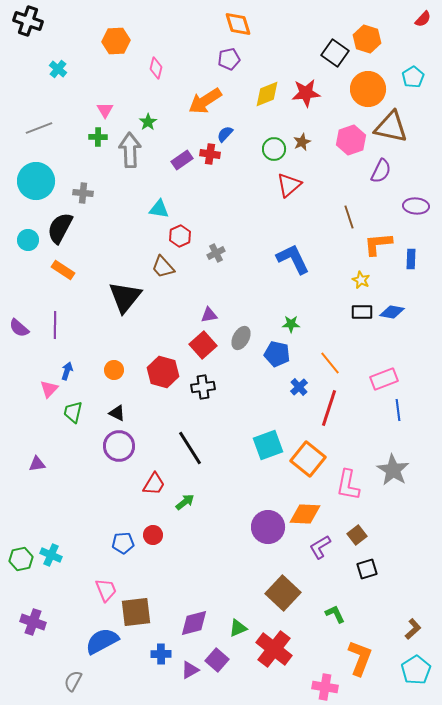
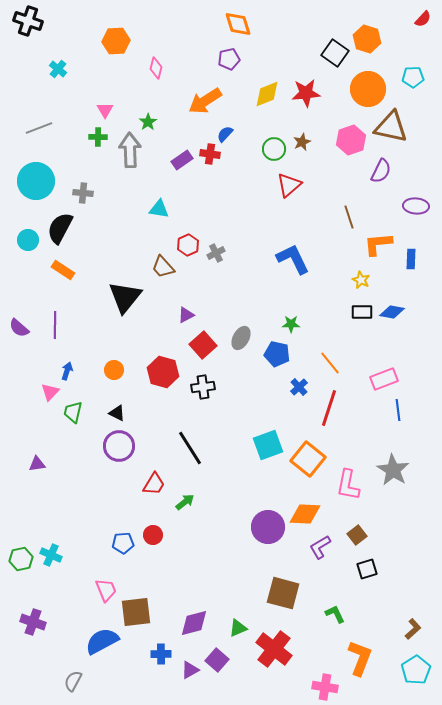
cyan pentagon at (413, 77): rotated 30 degrees clockwise
red hexagon at (180, 236): moved 8 px right, 9 px down
purple triangle at (209, 315): moved 23 px left; rotated 18 degrees counterclockwise
pink triangle at (49, 389): moved 1 px right, 3 px down
brown square at (283, 593): rotated 28 degrees counterclockwise
